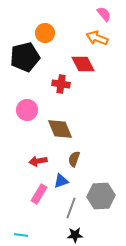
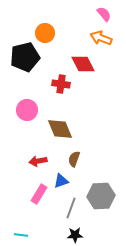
orange arrow: moved 4 px right
